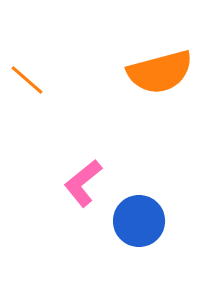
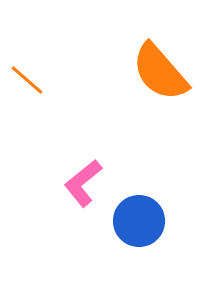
orange semicircle: rotated 64 degrees clockwise
